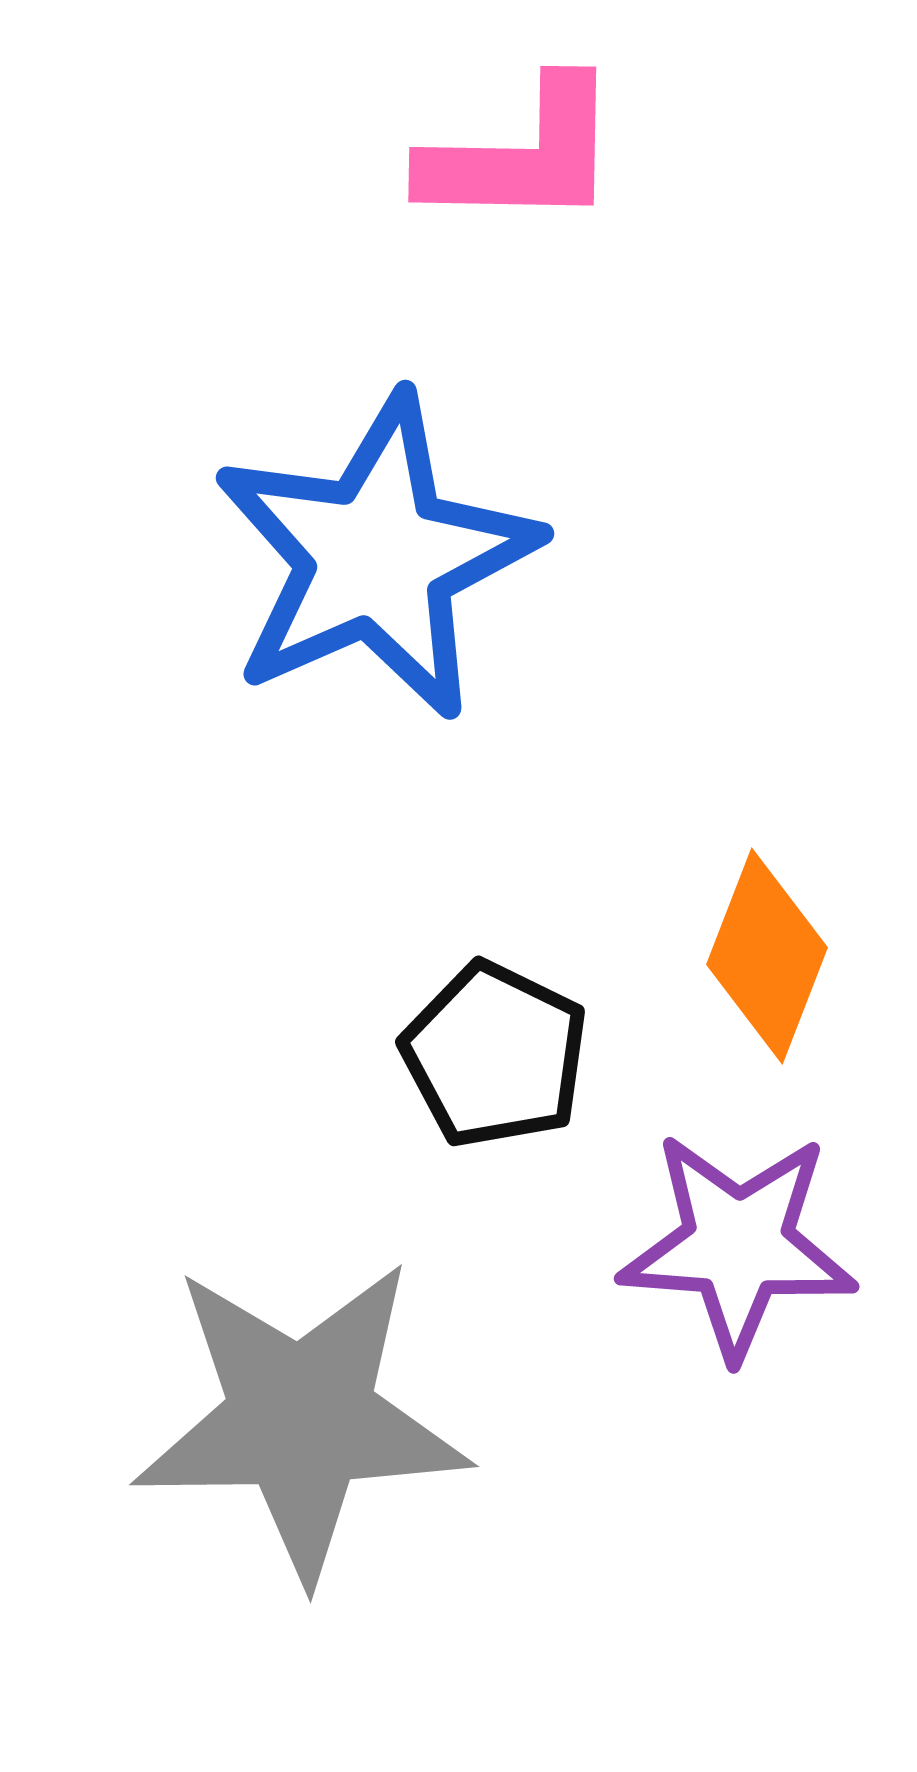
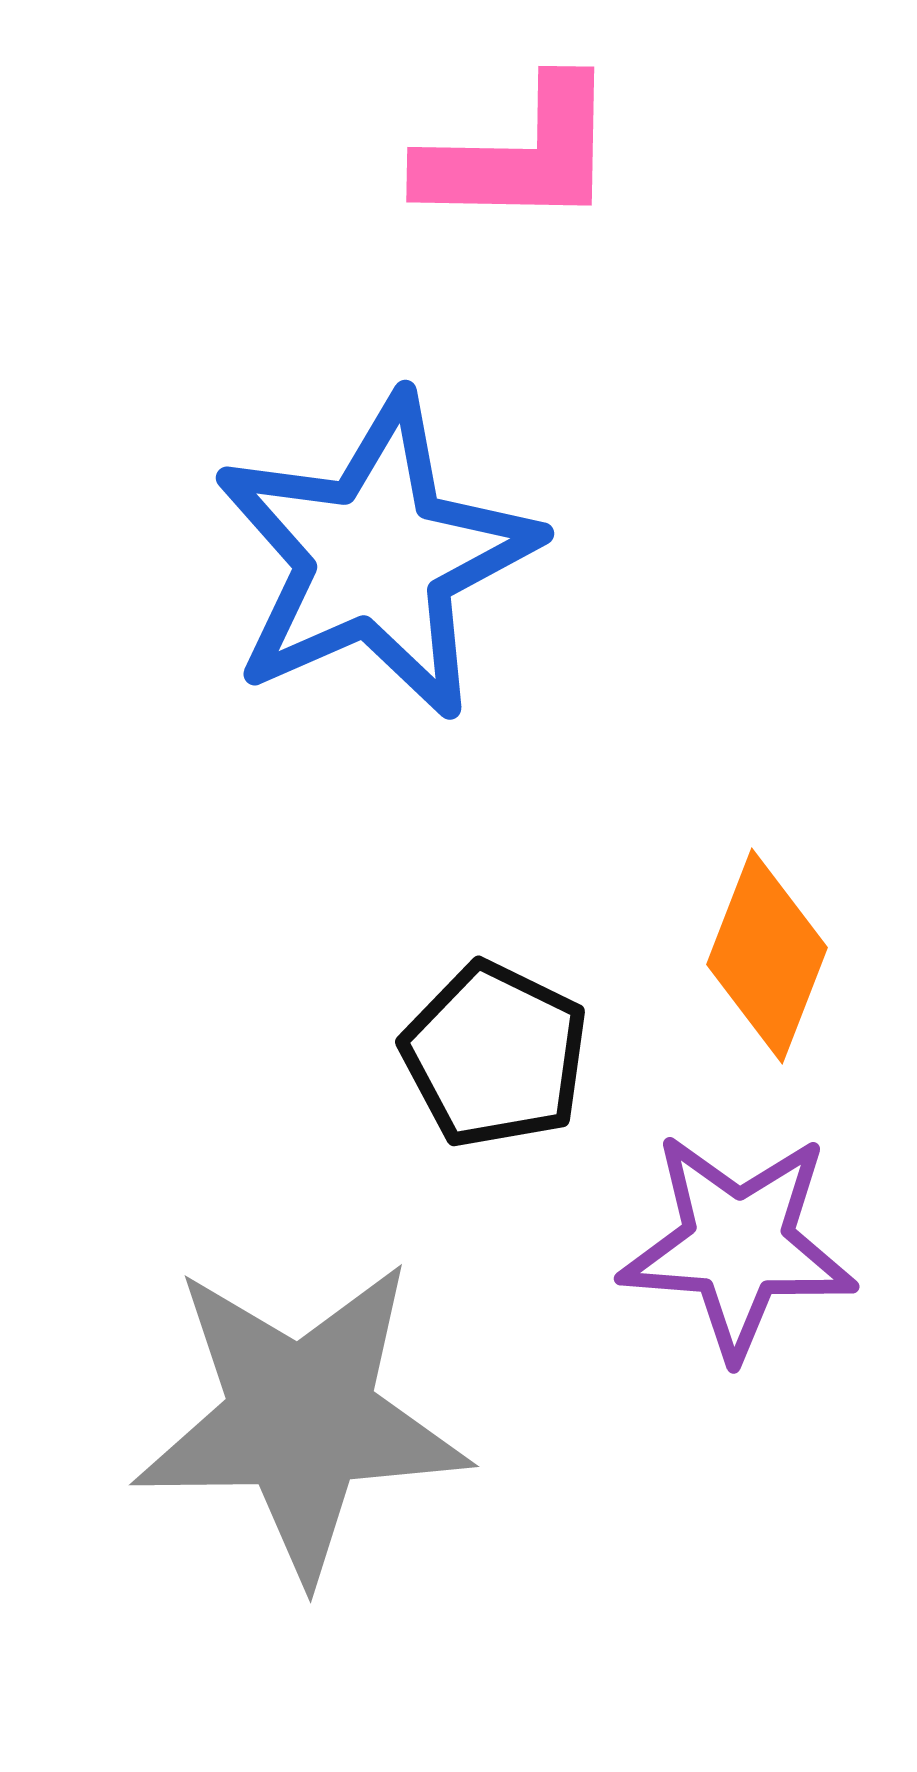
pink L-shape: moved 2 px left
